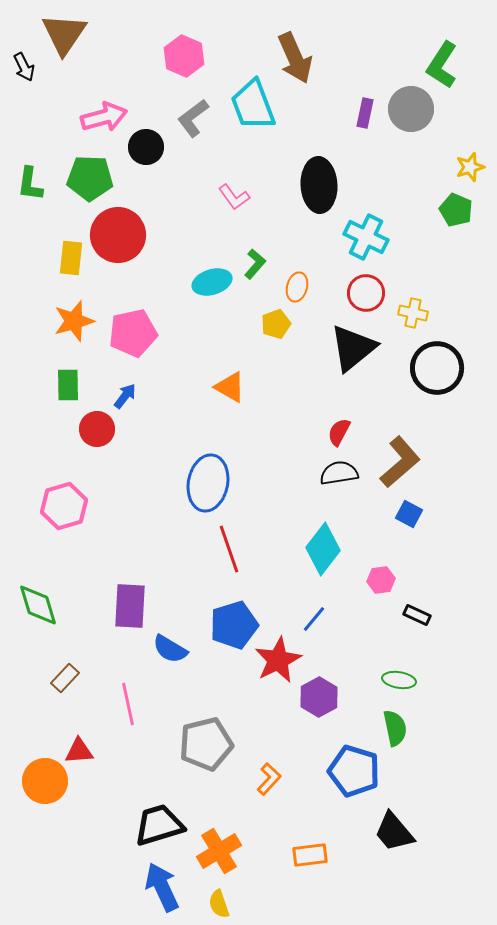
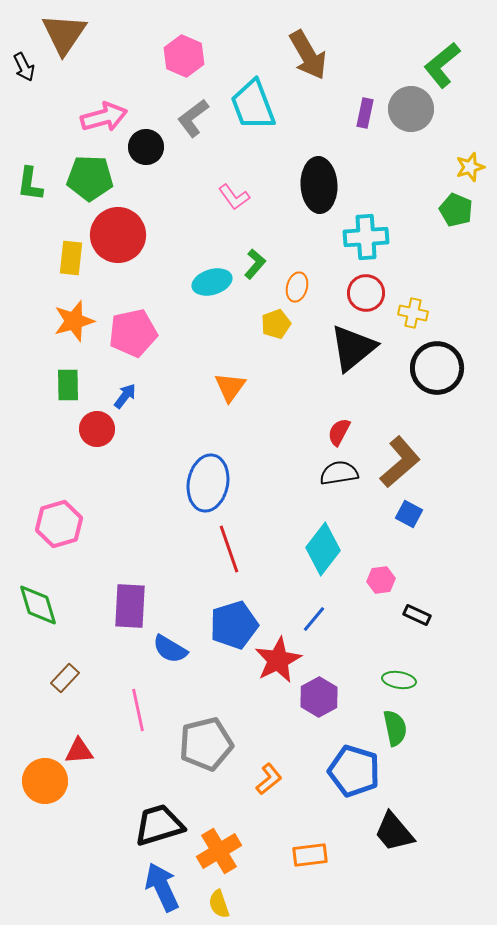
brown arrow at (295, 58): moved 13 px right, 3 px up; rotated 6 degrees counterclockwise
green L-shape at (442, 65): rotated 18 degrees clockwise
cyan cross at (366, 237): rotated 30 degrees counterclockwise
orange triangle at (230, 387): rotated 36 degrees clockwise
pink hexagon at (64, 506): moved 5 px left, 18 px down
pink line at (128, 704): moved 10 px right, 6 px down
orange L-shape at (269, 779): rotated 8 degrees clockwise
